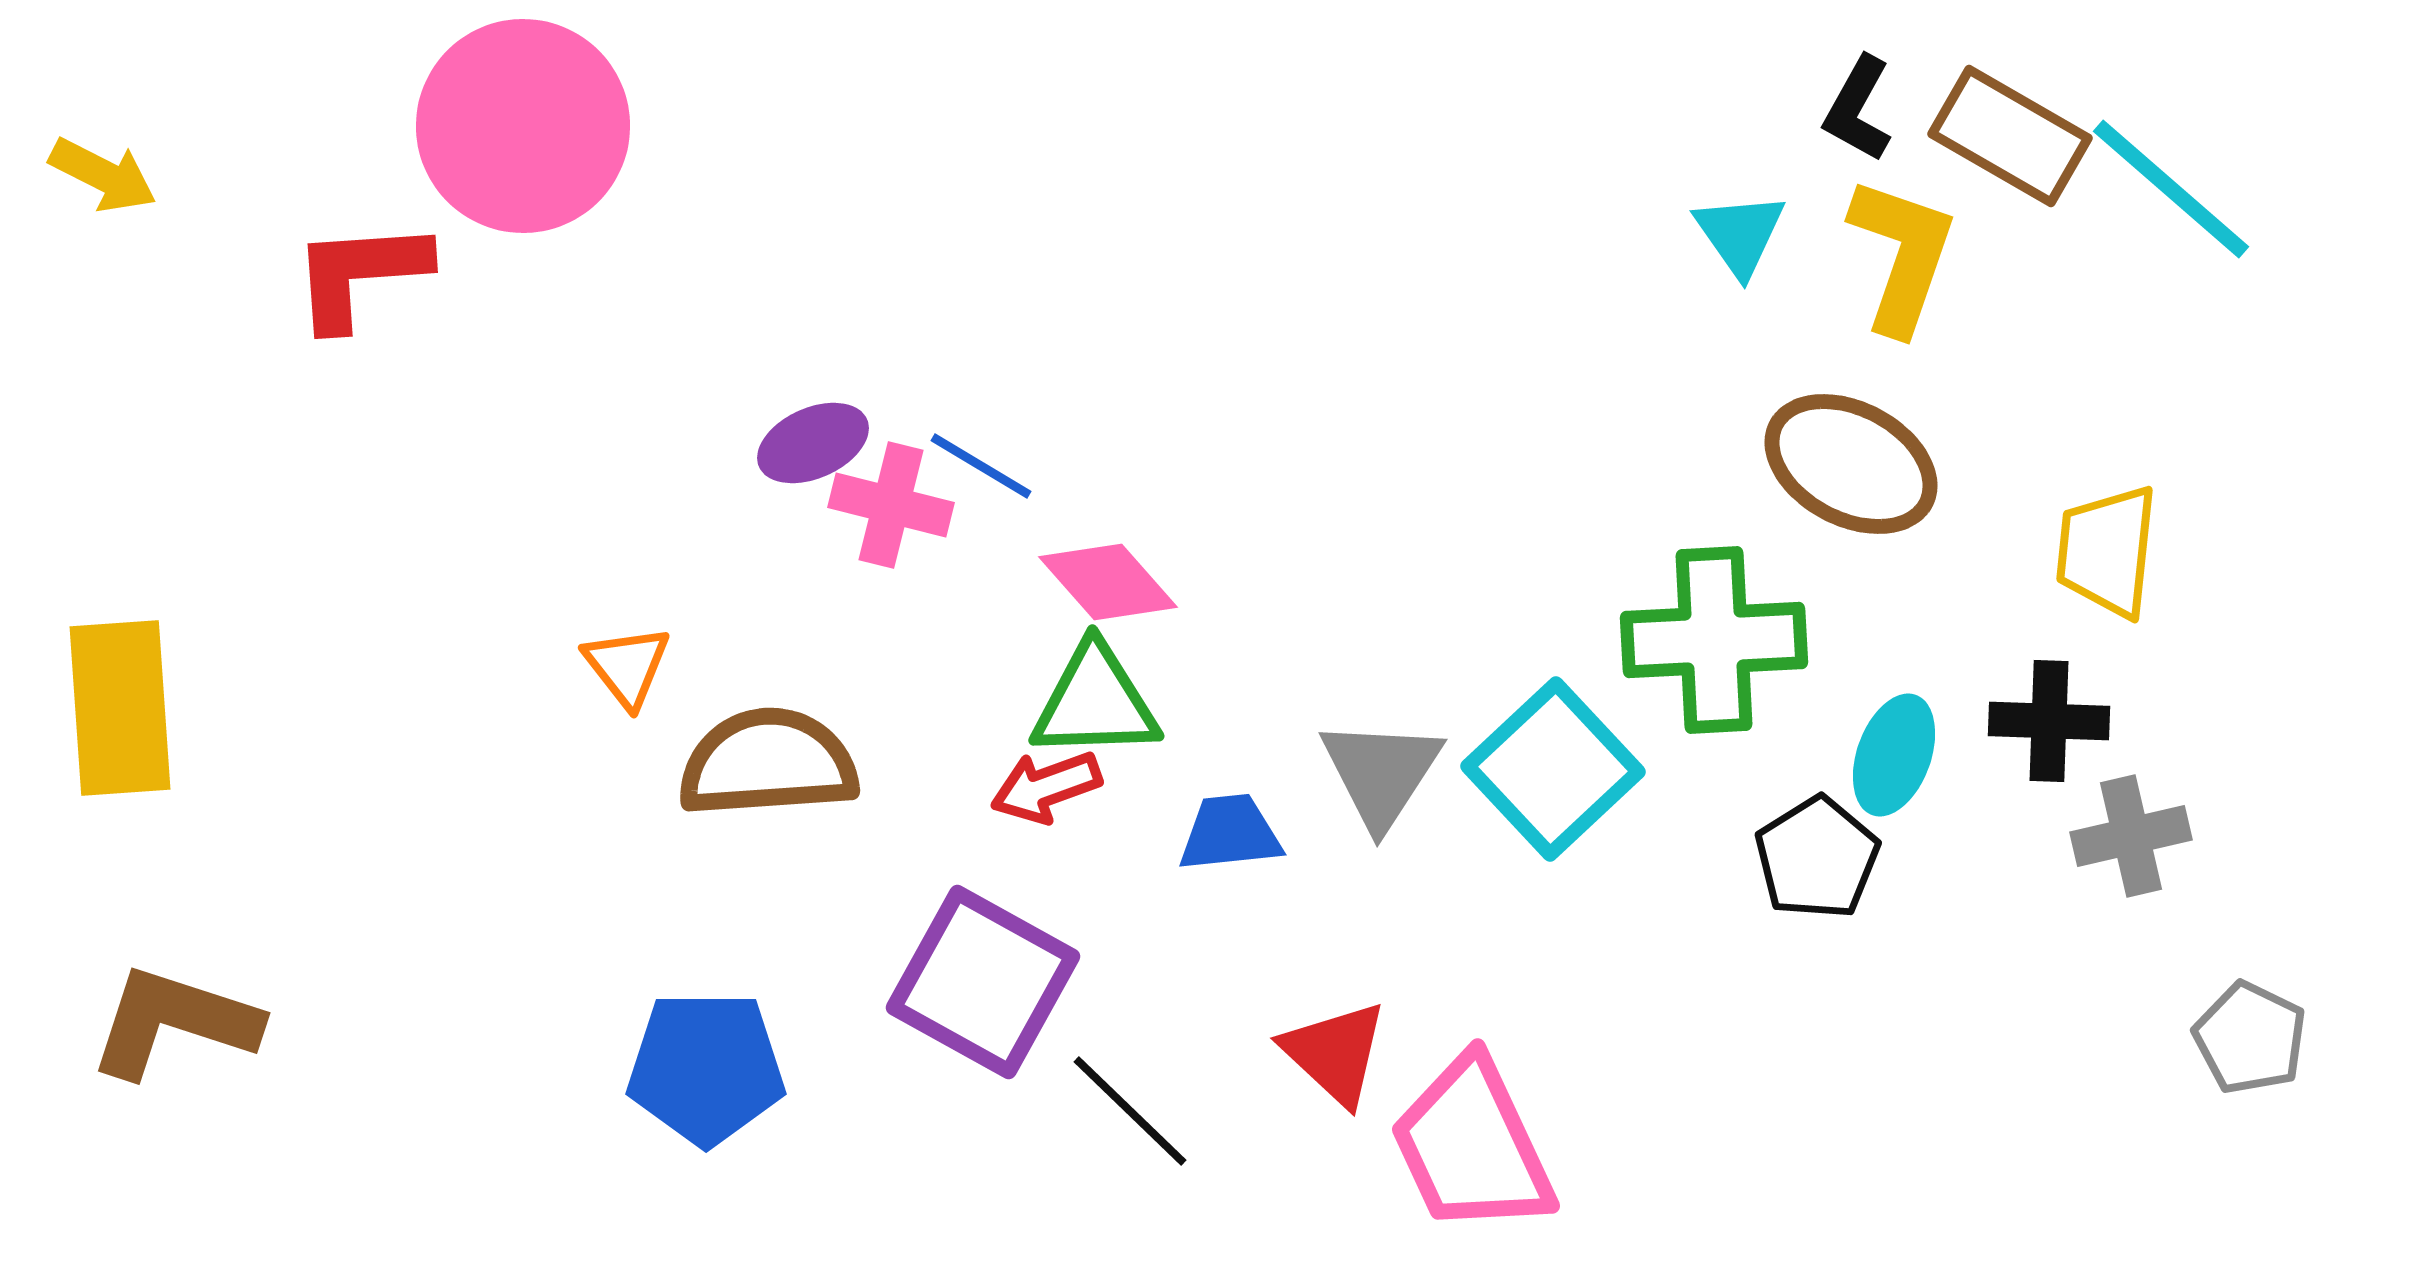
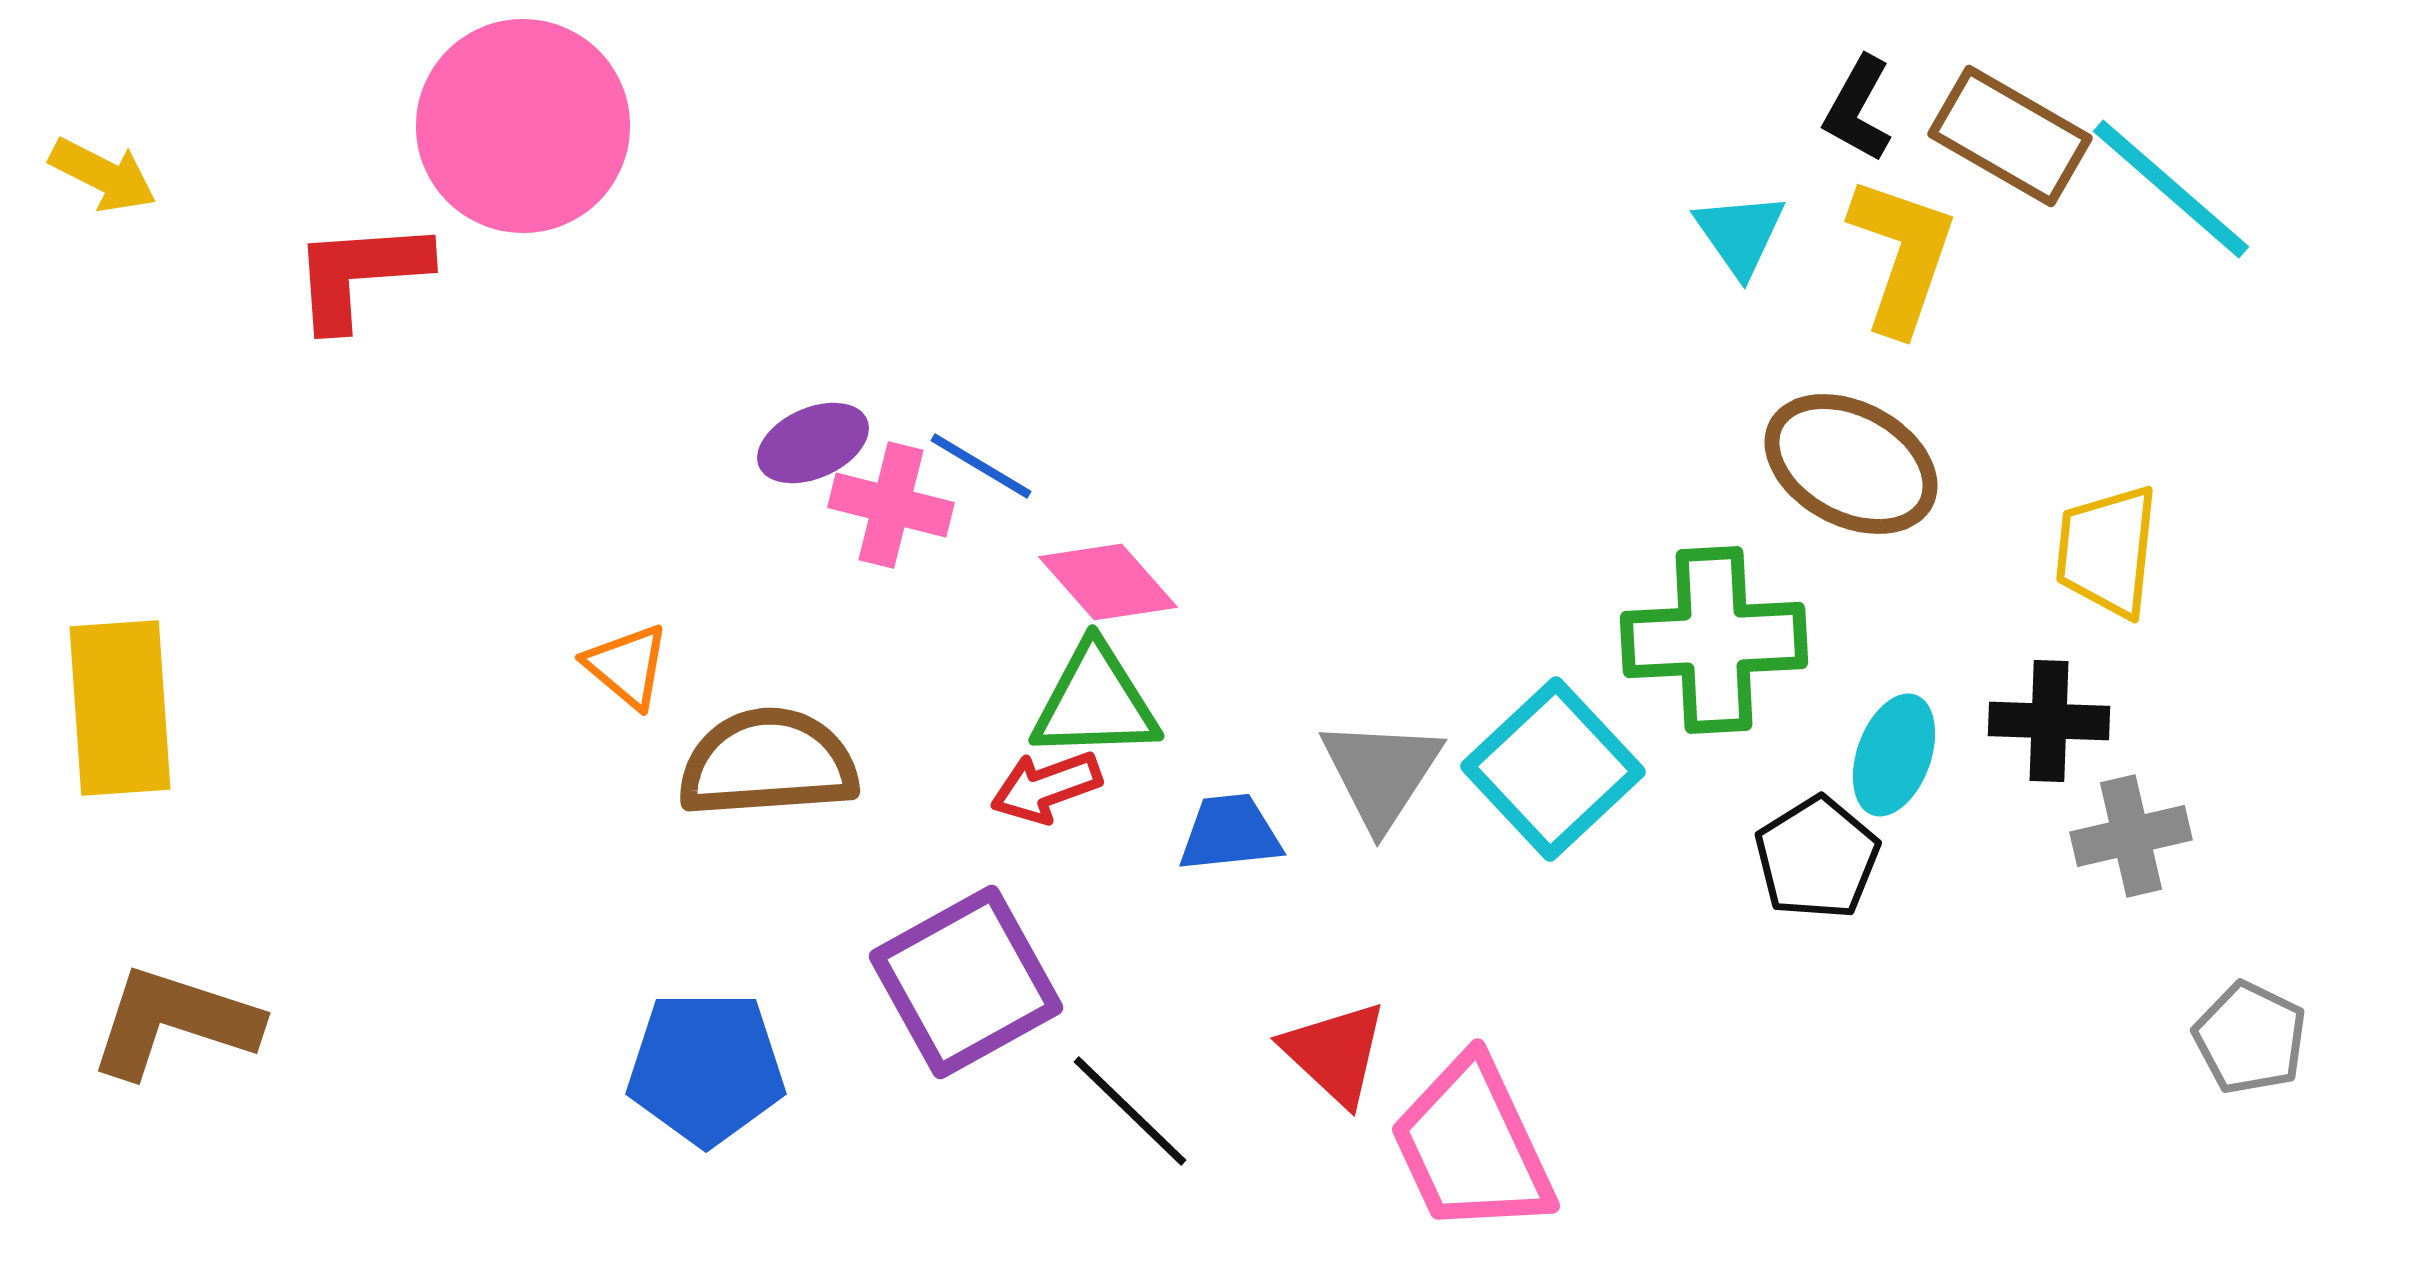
orange triangle: rotated 12 degrees counterclockwise
purple square: moved 17 px left; rotated 32 degrees clockwise
